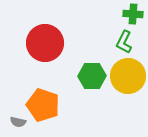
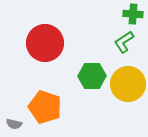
green L-shape: rotated 30 degrees clockwise
yellow circle: moved 8 px down
orange pentagon: moved 2 px right, 2 px down
gray semicircle: moved 4 px left, 2 px down
